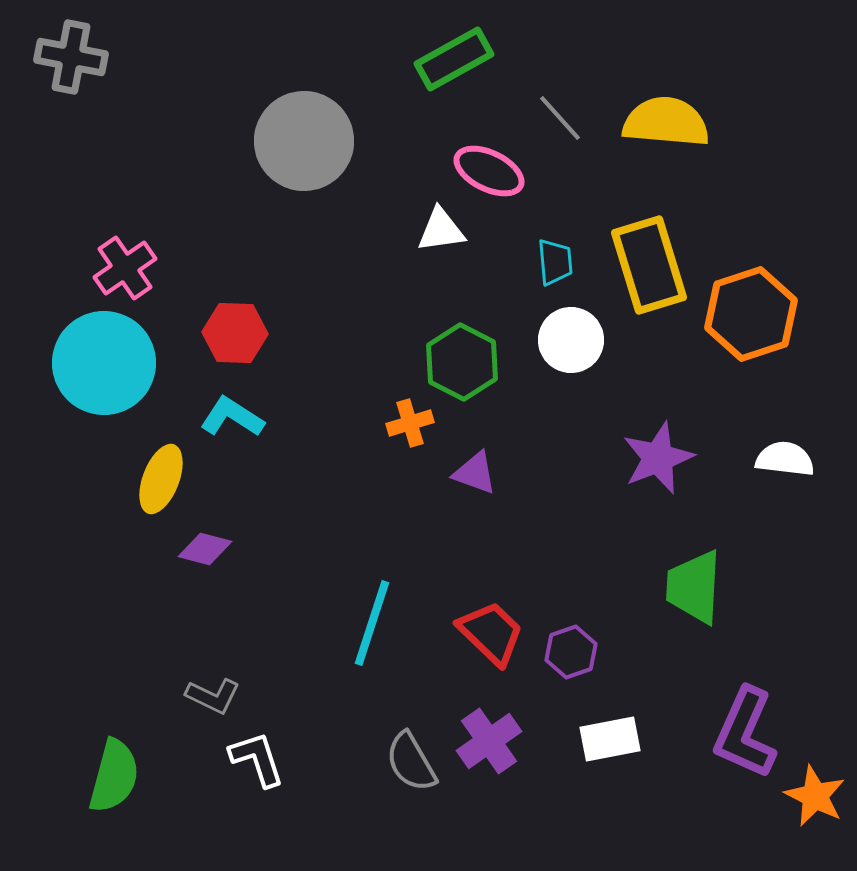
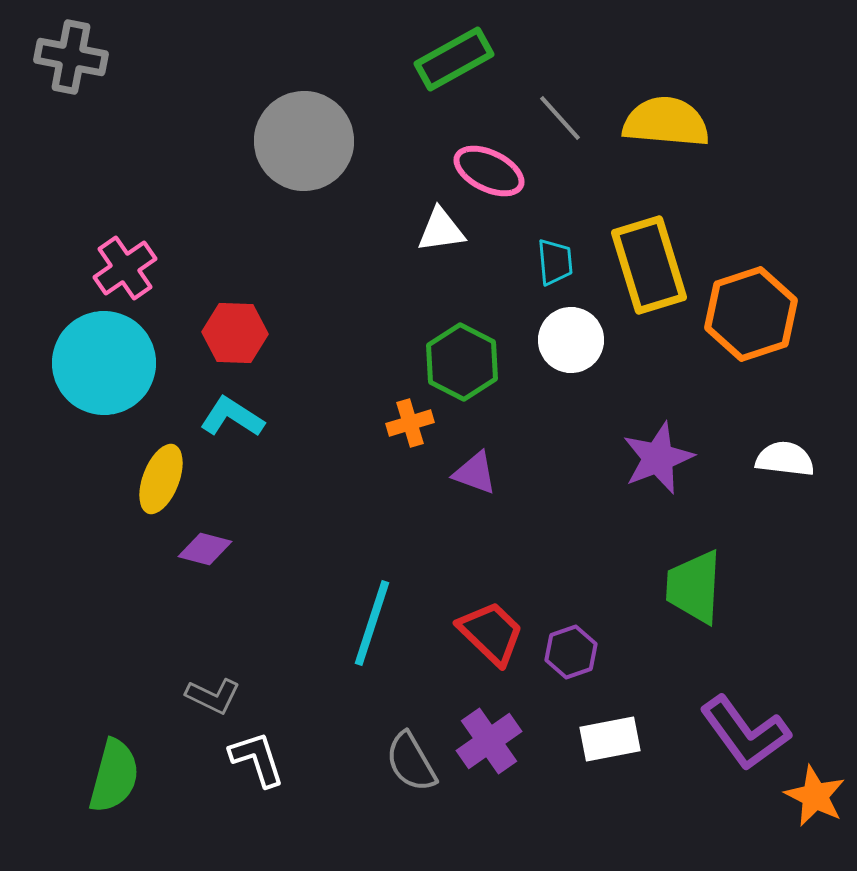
purple L-shape: rotated 60 degrees counterclockwise
